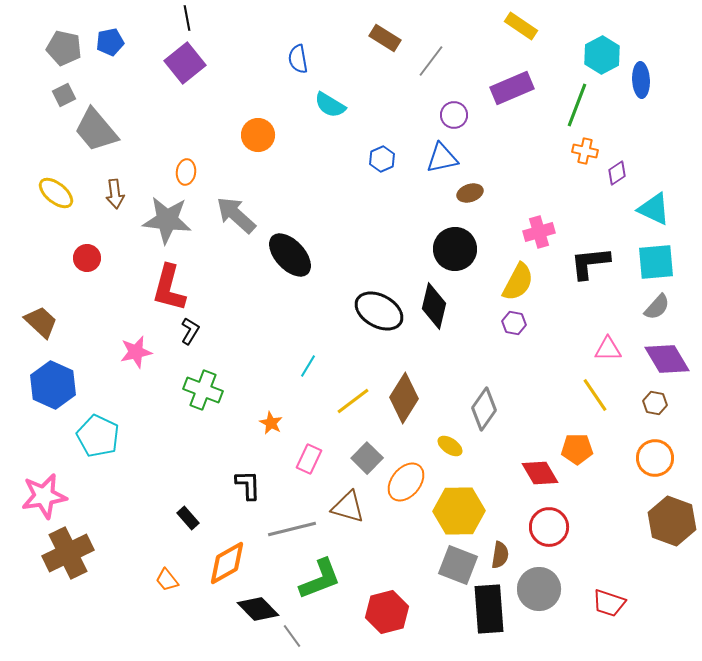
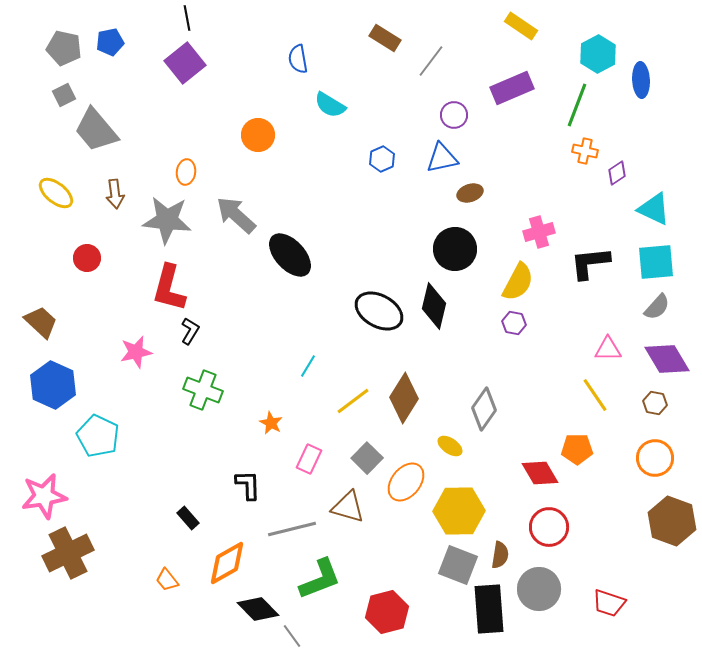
cyan hexagon at (602, 55): moved 4 px left, 1 px up
